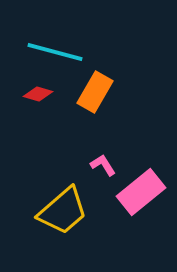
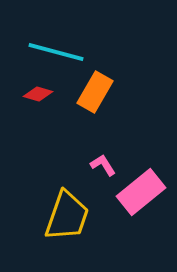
cyan line: moved 1 px right
yellow trapezoid: moved 4 px right, 5 px down; rotated 30 degrees counterclockwise
